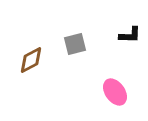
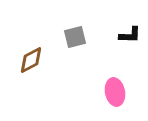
gray square: moved 7 px up
pink ellipse: rotated 24 degrees clockwise
